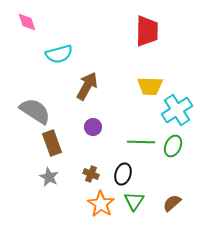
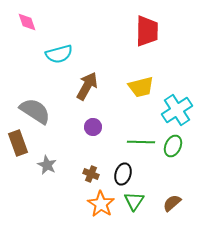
yellow trapezoid: moved 9 px left, 1 px down; rotated 16 degrees counterclockwise
brown rectangle: moved 34 px left
gray star: moved 2 px left, 12 px up
